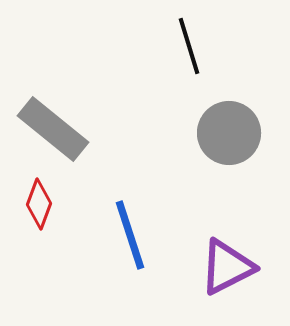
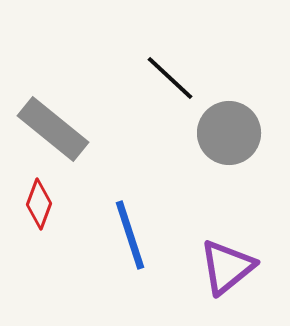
black line: moved 19 px left, 32 px down; rotated 30 degrees counterclockwise
purple triangle: rotated 12 degrees counterclockwise
